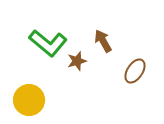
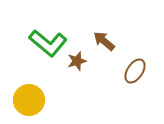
brown arrow: moved 1 px right; rotated 20 degrees counterclockwise
